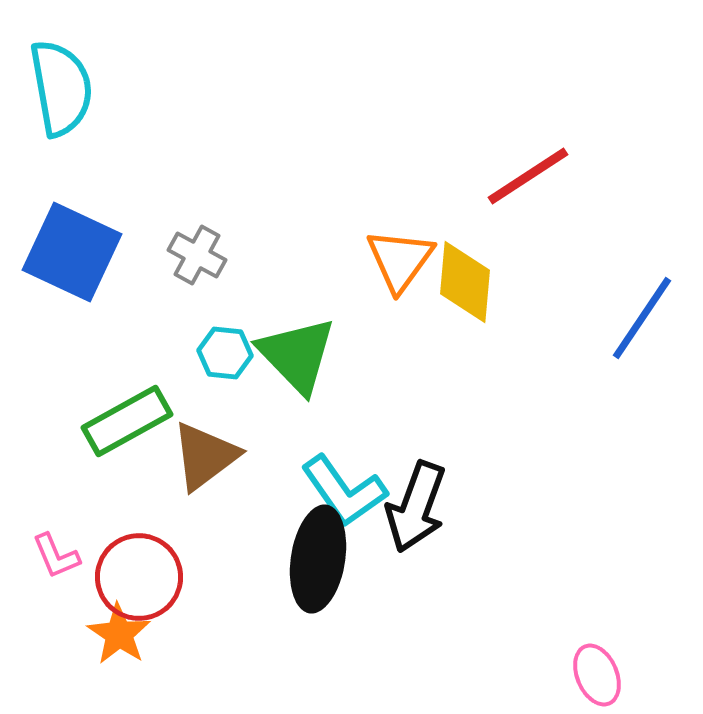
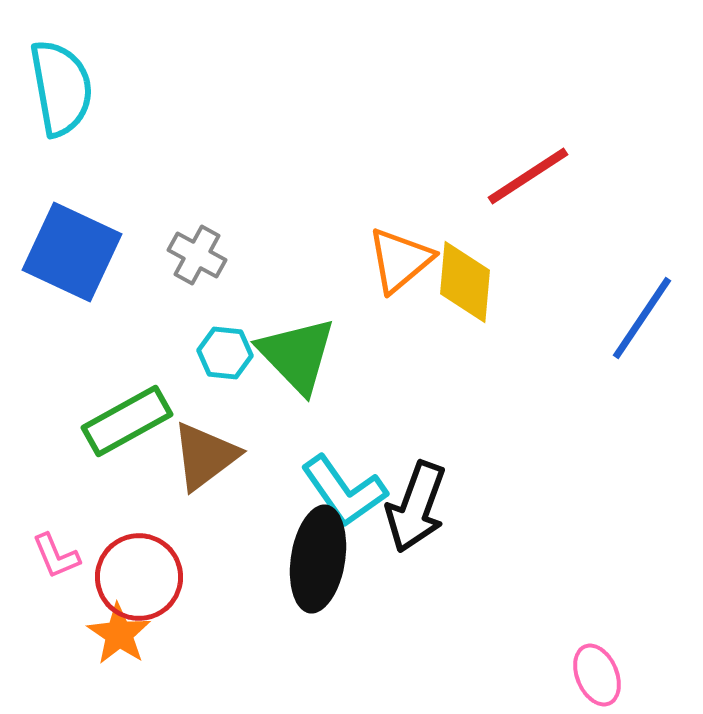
orange triangle: rotated 14 degrees clockwise
